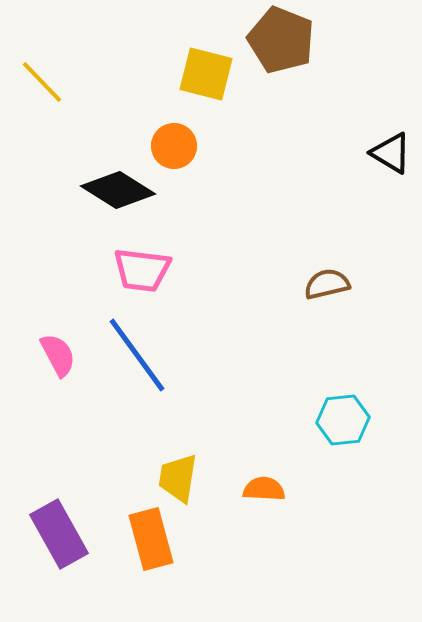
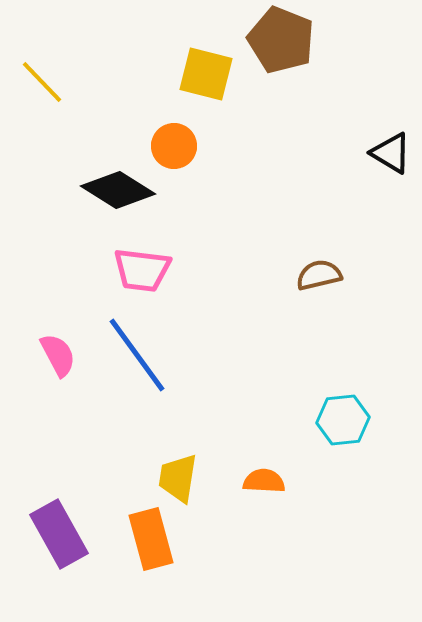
brown semicircle: moved 8 px left, 9 px up
orange semicircle: moved 8 px up
